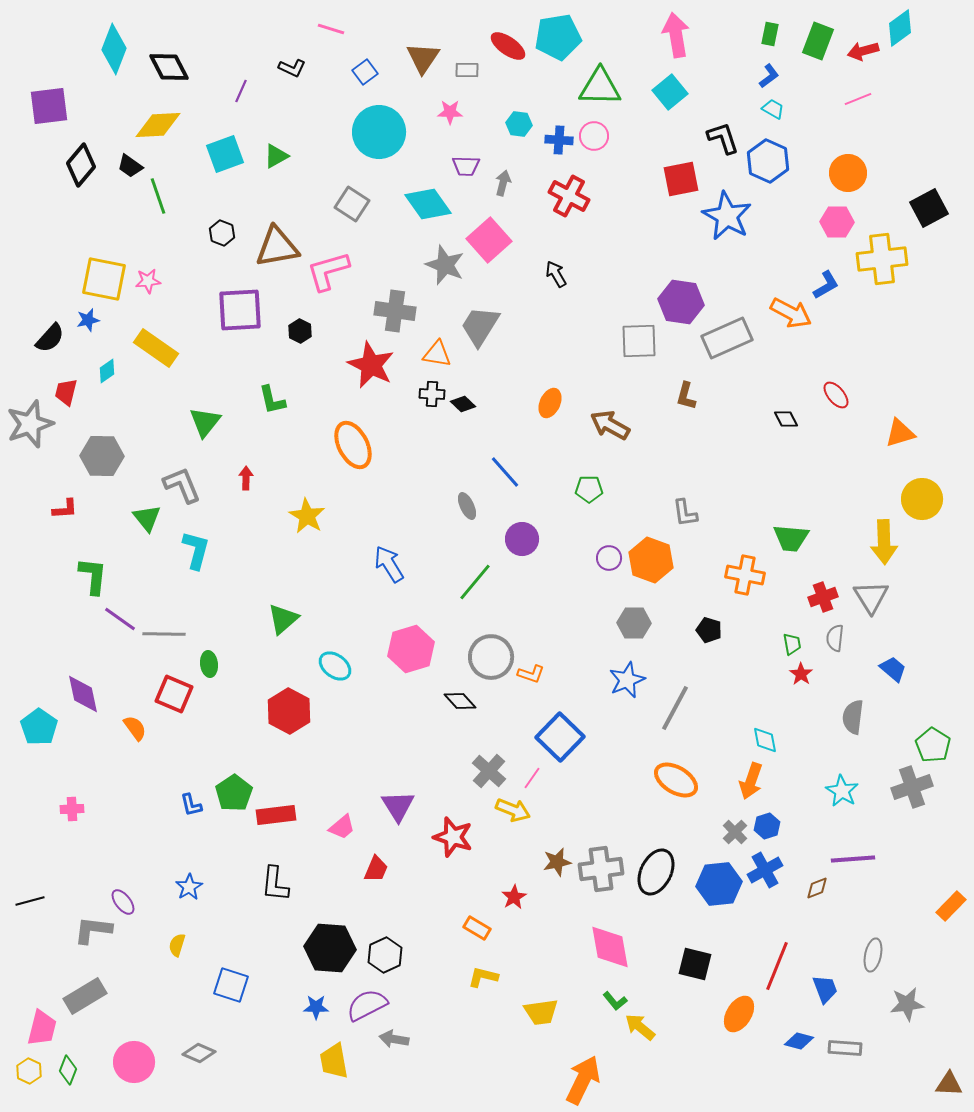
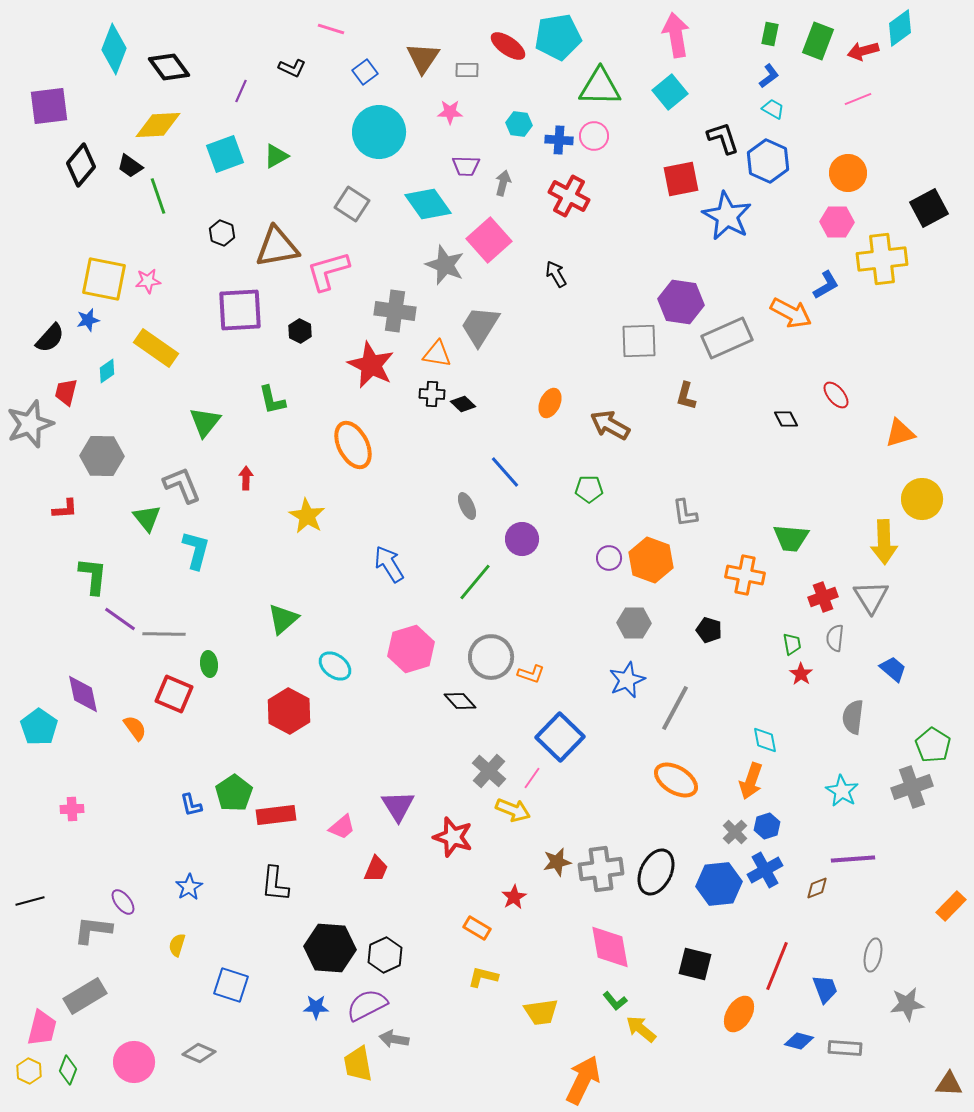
black diamond at (169, 67): rotated 9 degrees counterclockwise
yellow arrow at (640, 1027): moved 1 px right, 2 px down
yellow trapezoid at (334, 1061): moved 24 px right, 3 px down
